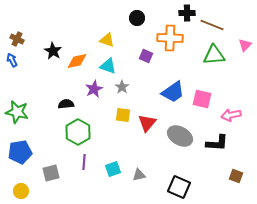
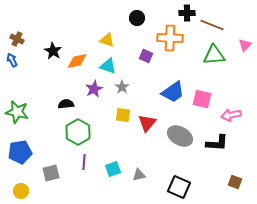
brown square: moved 1 px left, 6 px down
